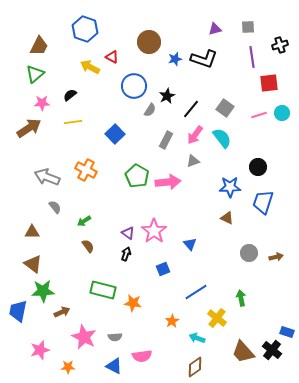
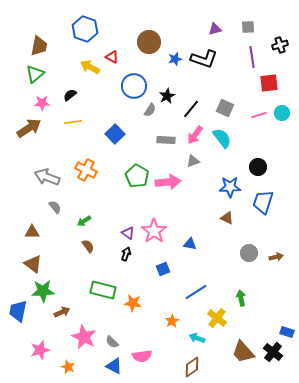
brown trapezoid at (39, 46): rotated 15 degrees counterclockwise
gray square at (225, 108): rotated 12 degrees counterclockwise
gray rectangle at (166, 140): rotated 66 degrees clockwise
blue triangle at (190, 244): rotated 40 degrees counterclockwise
gray semicircle at (115, 337): moved 3 px left, 5 px down; rotated 48 degrees clockwise
black cross at (272, 350): moved 1 px right, 2 px down
orange star at (68, 367): rotated 24 degrees clockwise
brown diamond at (195, 367): moved 3 px left
